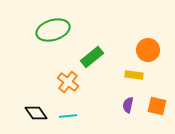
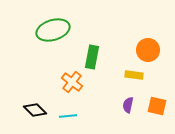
green rectangle: rotated 40 degrees counterclockwise
orange cross: moved 4 px right
black diamond: moved 1 px left, 3 px up; rotated 10 degrees counterclockwise
